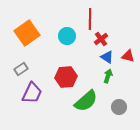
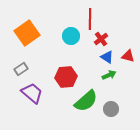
cyan circle: moved 4 px right
green arrow: moved 1 px right, 1 px up; rotated 48 degrees clockwise
purple trapezoid: rotated 75 degrees counterclockwise
gray circle: moved 8 px left, 2 px down
